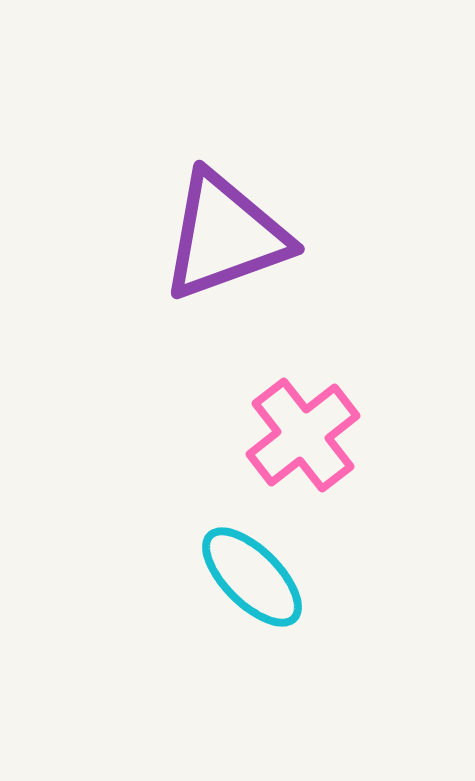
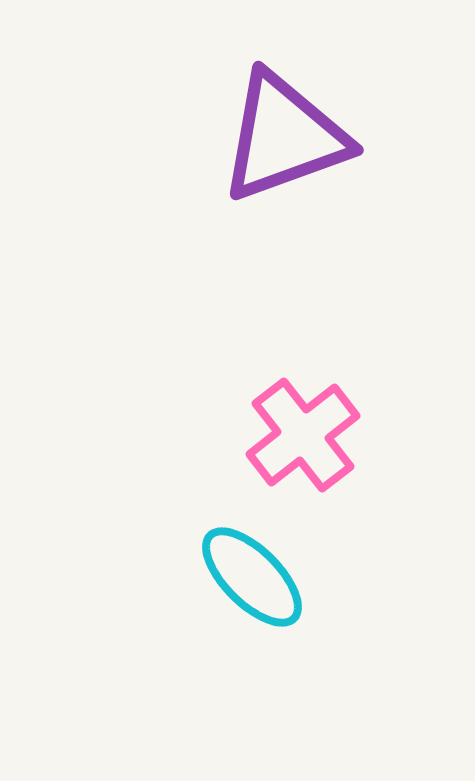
purple triangle: moved 59 px right, 99 px up
